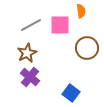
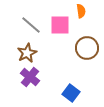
gray line: rotated 70 degrees clockwise
